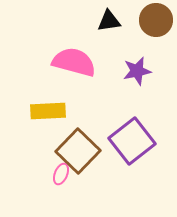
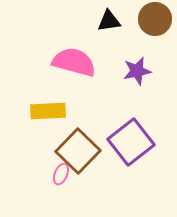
brown circle: moved 1 px left, 1 px up
purple square: moved 1 px left, 1 px down
